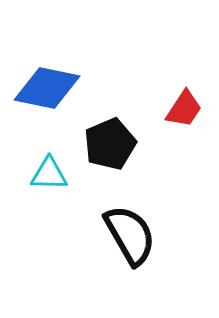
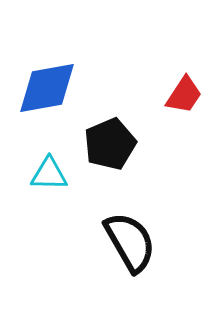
blue diamond: rotated 22 degrees counterclockwise
red trapezoid: moved 14 px up
black semicircle: moved 7 px down
